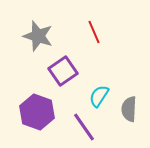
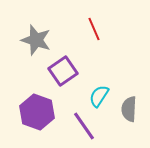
red line: moved 3 px up
gray star: moved 2 px left, 4 px down
purple line: moved 1 px up
